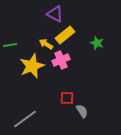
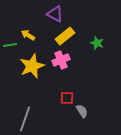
yellow rectangle: moved 1 px down
yellow arrow: moved 18 px left, 9 px up
gray line: rotated 35 degrees counterclockwise
